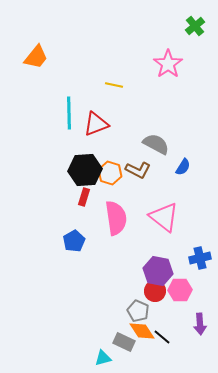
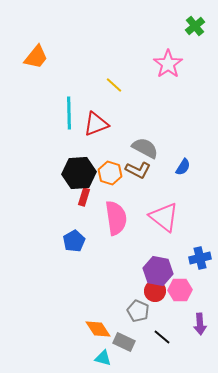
yellow line: rotated 30 degrees clockwise
gray semicircle: moved 11 px left, 4 px down
black hexagon: moved 6 px left, 3 px down
orange diamond: moved 44 px left, 2 px up
cyan triangle: rotated 30 degrees clockwise
